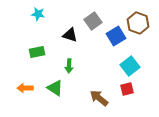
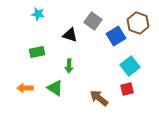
gray square: rotated 18 degrees counterclockwise
